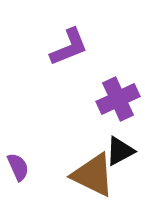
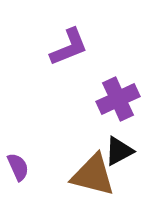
black triangle: moved 1 px left
brown triangle: rotated 12 degrees counterclockwise
